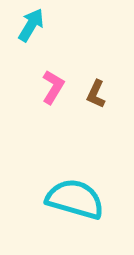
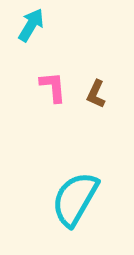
pink L-shape: rotated 36 degrees counterclockwise
cyan semicircle: rotated 76 degrees counterclockwise
